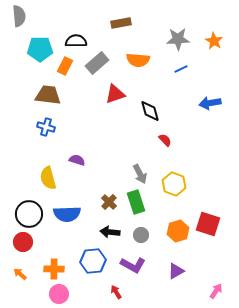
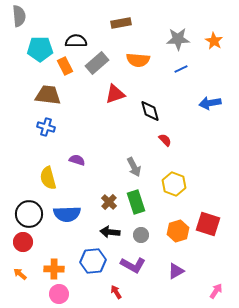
orange rectangle: rotated 54 degrees counterclockwise
gray arrow: moved 6 px left, 7 px up
